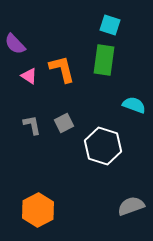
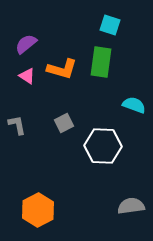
purple semicircle: moved 11 px right; rotated 95 degrees clockwise
green rectangle: moved 3 px left, 2 px down
orange L-shape: rotated 120 degrees clockwise
pink triangle: moved 2 px left
gray L-shape: moved 15 px left
white hexagon: rotated 15 degrees counterclockwise
gray semicircle: rotated 12 degrees clockwise
